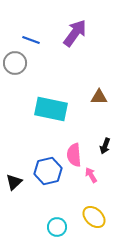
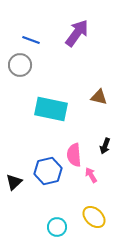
purple arrow: moved 2 px right
gray circle: moved 5 px right, 2 px down
brown triangle: rotated 12 degrees clockwise
